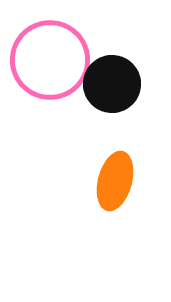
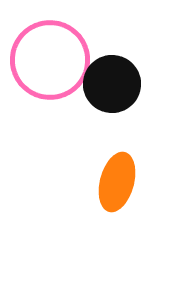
orange ellipse: moved 2 px right, 1 px down
